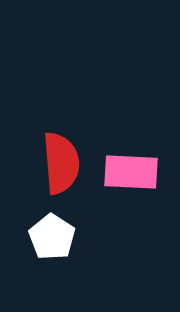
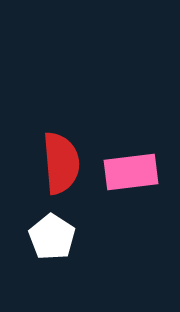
pink rectangle: rotated 10 degrees counterclockwise
